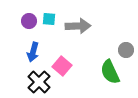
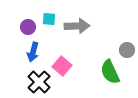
purple circle: moved 1 px left, 6 px down
gray arrow: moved 1 px left
gray circle: moved 1 px right
